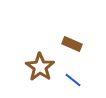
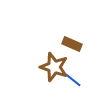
brown star: moved 14 px right; rotated 16 degrees counterclockwise
